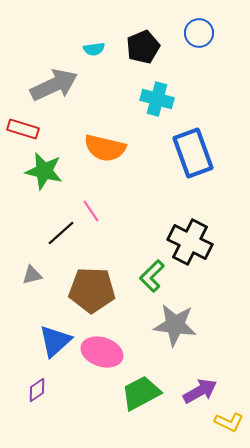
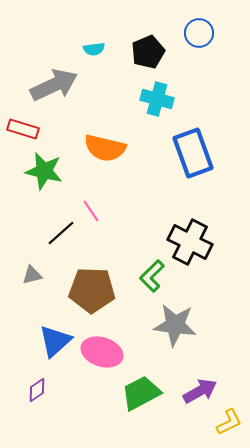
black pentagon: moved 5 px right, 5 px down
yellow L-shape: rotated 52 degrees counterclockwise
